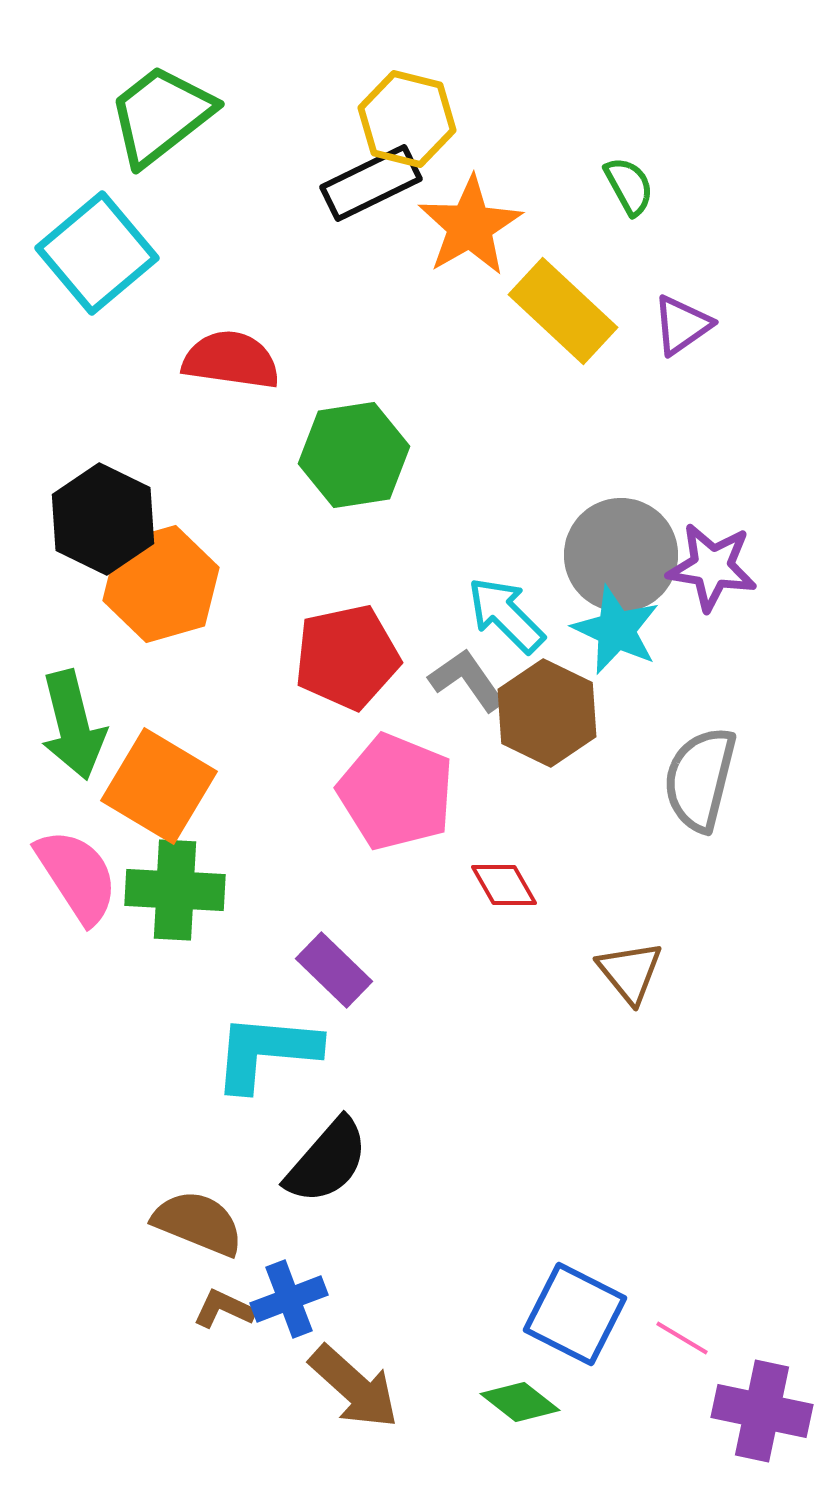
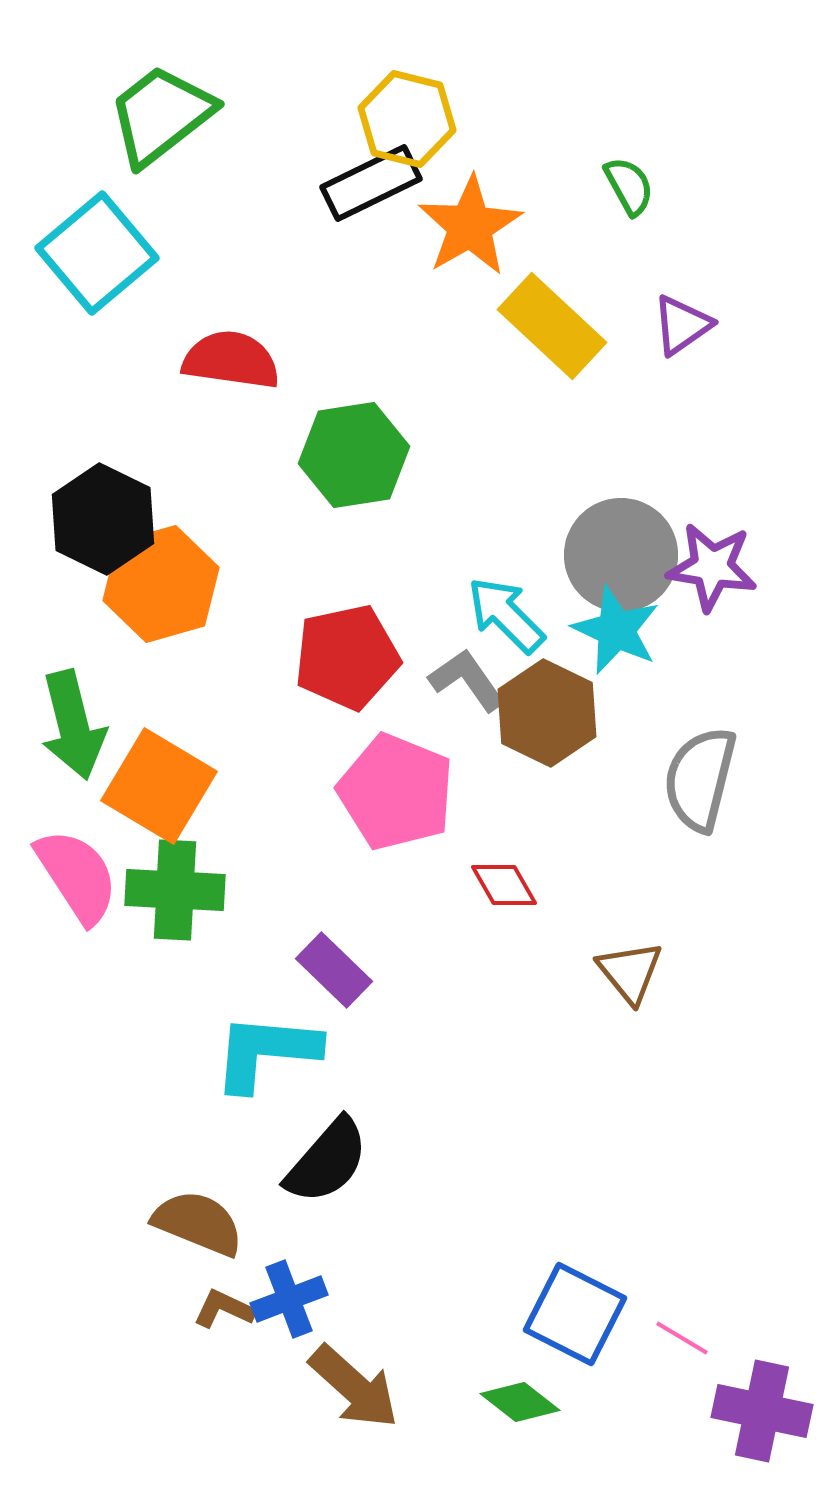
yellow rectangle: moved 11 px left, 15 px down
